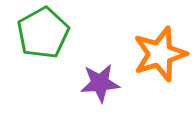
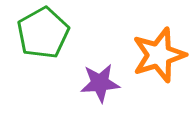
orange star: moved 1 px left, 1 px down
